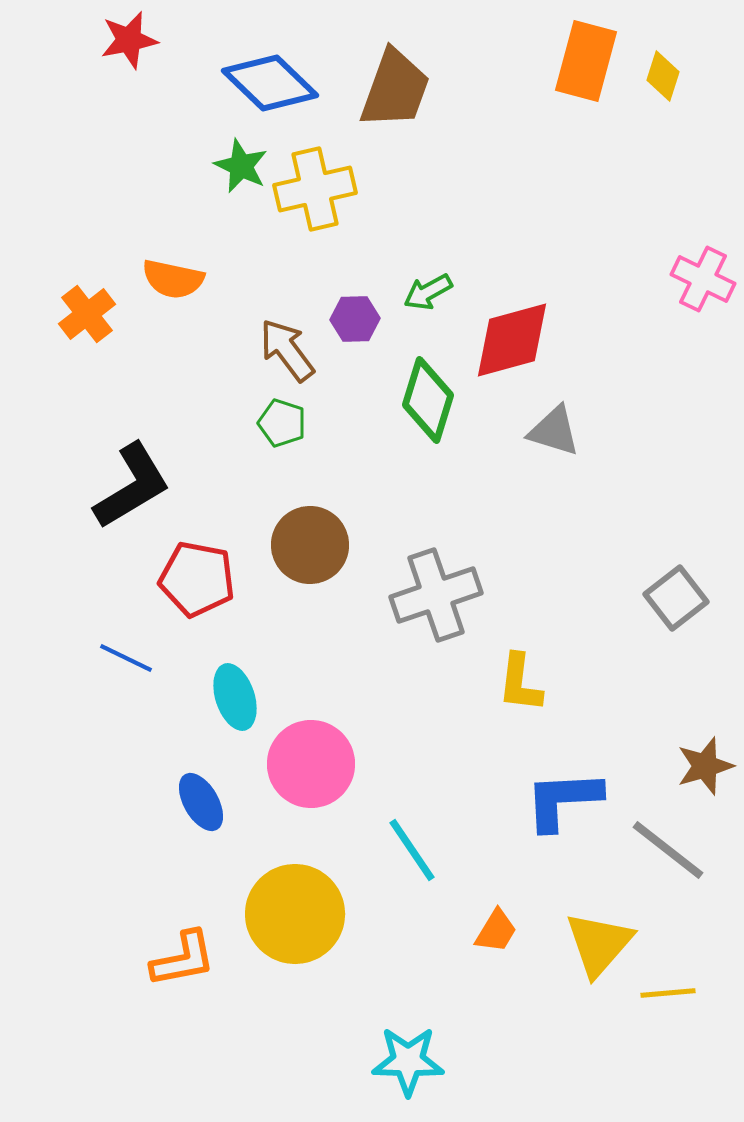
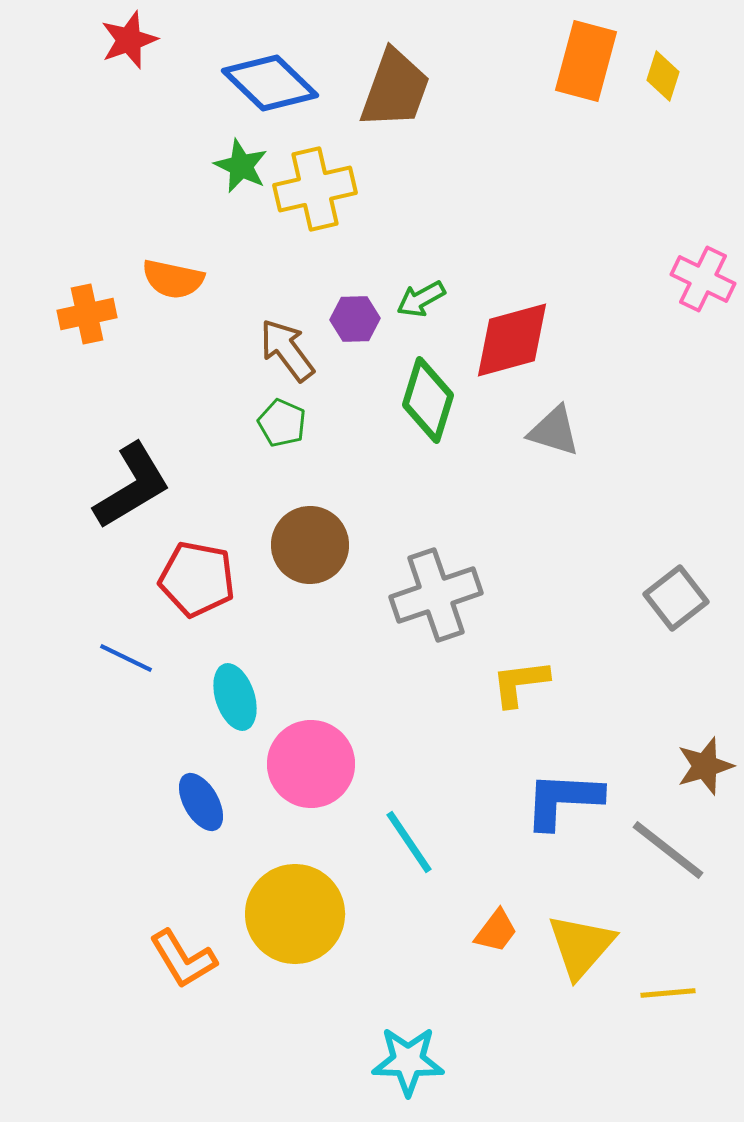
red star: rotated 8 degrees counterclockwise
green arrow: moved 7 px left, 7 px down
orange cross: rotated 26 degrees clockwise
green pentagon: rotated 6 degrees clockwise
yellow L-shape: rotated 76 degrees clockwise
blue L-shape: rotated 6 degrees clockwise
cyan line: moved 3 px left, 8 px up
orange trapezoid: rotated 6 degrees clockwise
yellow triangle: moved 18 px left, 2 px down
orange L-shape: rotated 70 degrees clockwise
